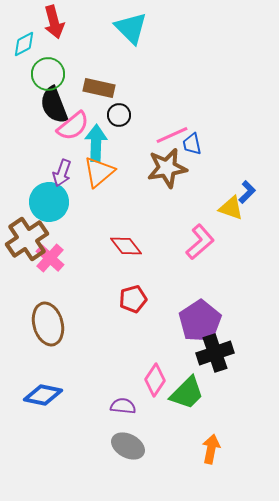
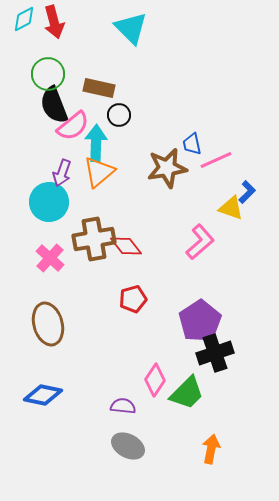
cyan diamond: moved 25 px up
pink line: moved 44 px right, 25 px down
brown cross: moved 67 px right; rotated 24 degrees clockwise
